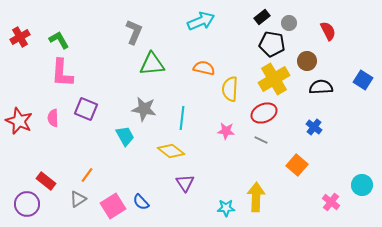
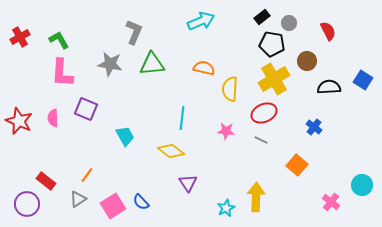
black semicircle: moved 8 px right
gray star: moved 34 px left, 45 px up
purple triangle: moved 3 px right
cyan star: rotated 24 degrees counterclockwise
